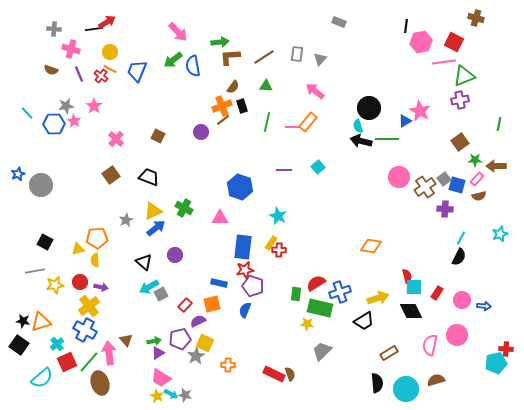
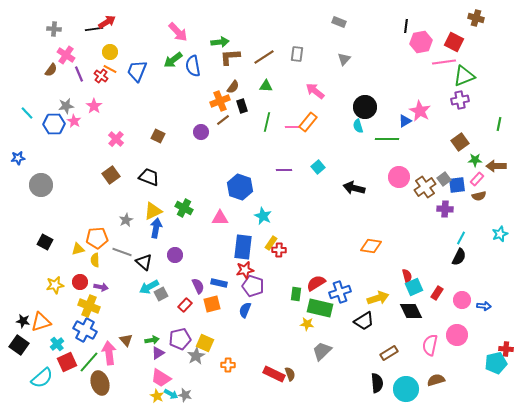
pink cross at (71, 49): moved 5 px left, 6 px down; rotated 18 degrees clockwise
gray triangle at (320, 59): moved 24 px right
brown semicircle at (51, 70): rotated 72 degrees counterclockwise
orange cross at (222, 106): moved 2 px left, 5 px up
black circle at (369, 108): moved 4 px left, 1 px up
black arrow at (361, 141): moved 7 px left, 47 px down
blue star at (18, 174): moved 16 px up; rotated 16 degrees clockwise
blue square at (457, 185): rotated 24 degrees counterclockwise
cyan star at (278, 216): moved 15 px left
blue arrow at (156, 228): rotated 42 degrees counterclockwise
gray line at (35, 271): moved 87 px right, 19 px up; rotated 30 degrees clockwise
cyan square at (414, 287): rotated 24 degrees counterclockwise
yellow cross at (89, 306): rotated 30 degrees counterclockwise
purple semicircle at (198, 321): moved 35 px up; rotated 91 degrees clockwise
green arrow at (154, 341): moved 2 px left, 1 px up
